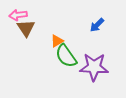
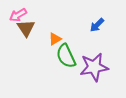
pink arrow: rotated 24 degrees counterclockwise
orange triangle: moved 2 px left, 2 px up
green semicircle: rotated 10 degrees clockwise
purple star: rotated 12 degrees counterclockwise
